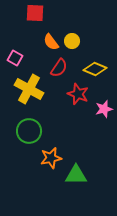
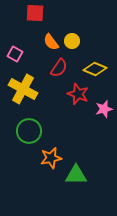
pink square: moved 4 px up
yellow cross: moved 6 px left
